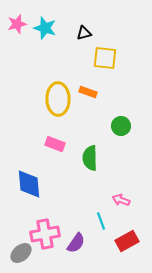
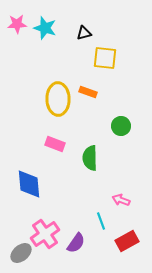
pink star: rotated 12 degrees clockwise
pink cross: rotated 24 degrees counterclockwise
